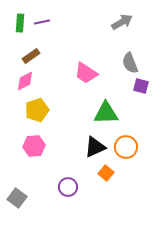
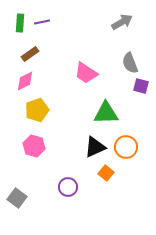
brown rectangle: moved 1 px left, 2 px up
pink hexagon: rotated 20 degrees clockwise
